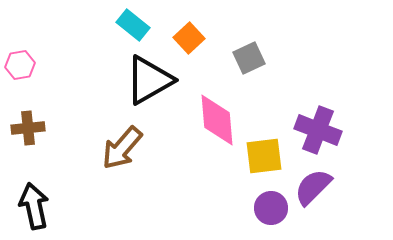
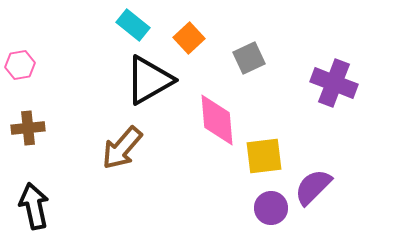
purple cross: moved 16 px right, 47 px up
